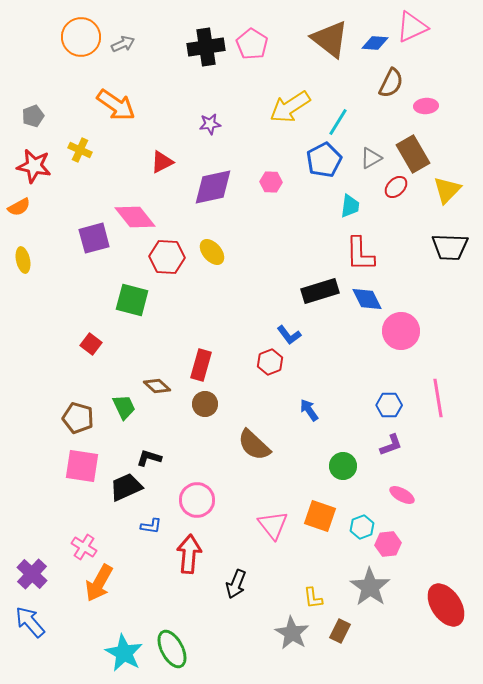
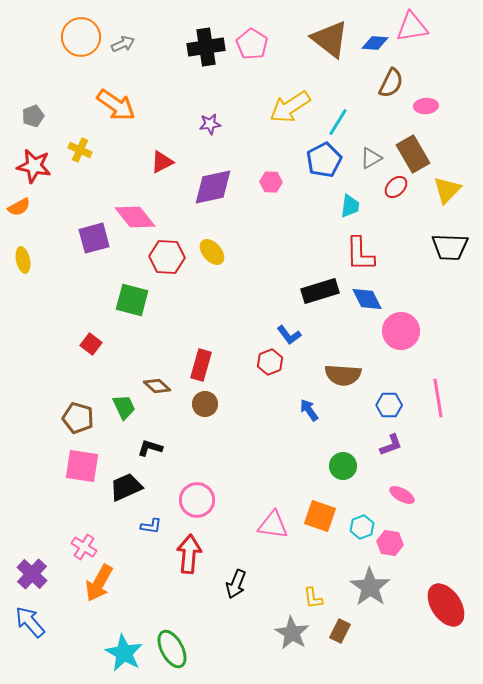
pink triangle at (412, 27): rotated 16 degrees clockwise
brown semicircle at (254, 445): moved 89 px right, 70 px up; rotated 39 degrees counterclockwise
black L-shape at (149, 458): moved 1 px right, 10 px up
pink triangle at (273, 525): rotated 44 degrees counterclockwise
pink hexagon at (388, 544): moved 2 px right, 1 px up; rotated 15 degrees clockwise
